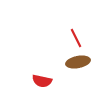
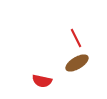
brown ellipse: moved 1 px left, 1 px down; rotated 20 degrees counterclockwise
